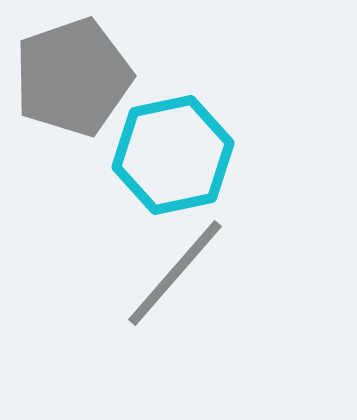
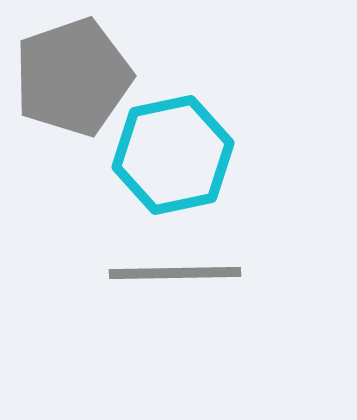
gray line: rotated 48 degrees clockwise
